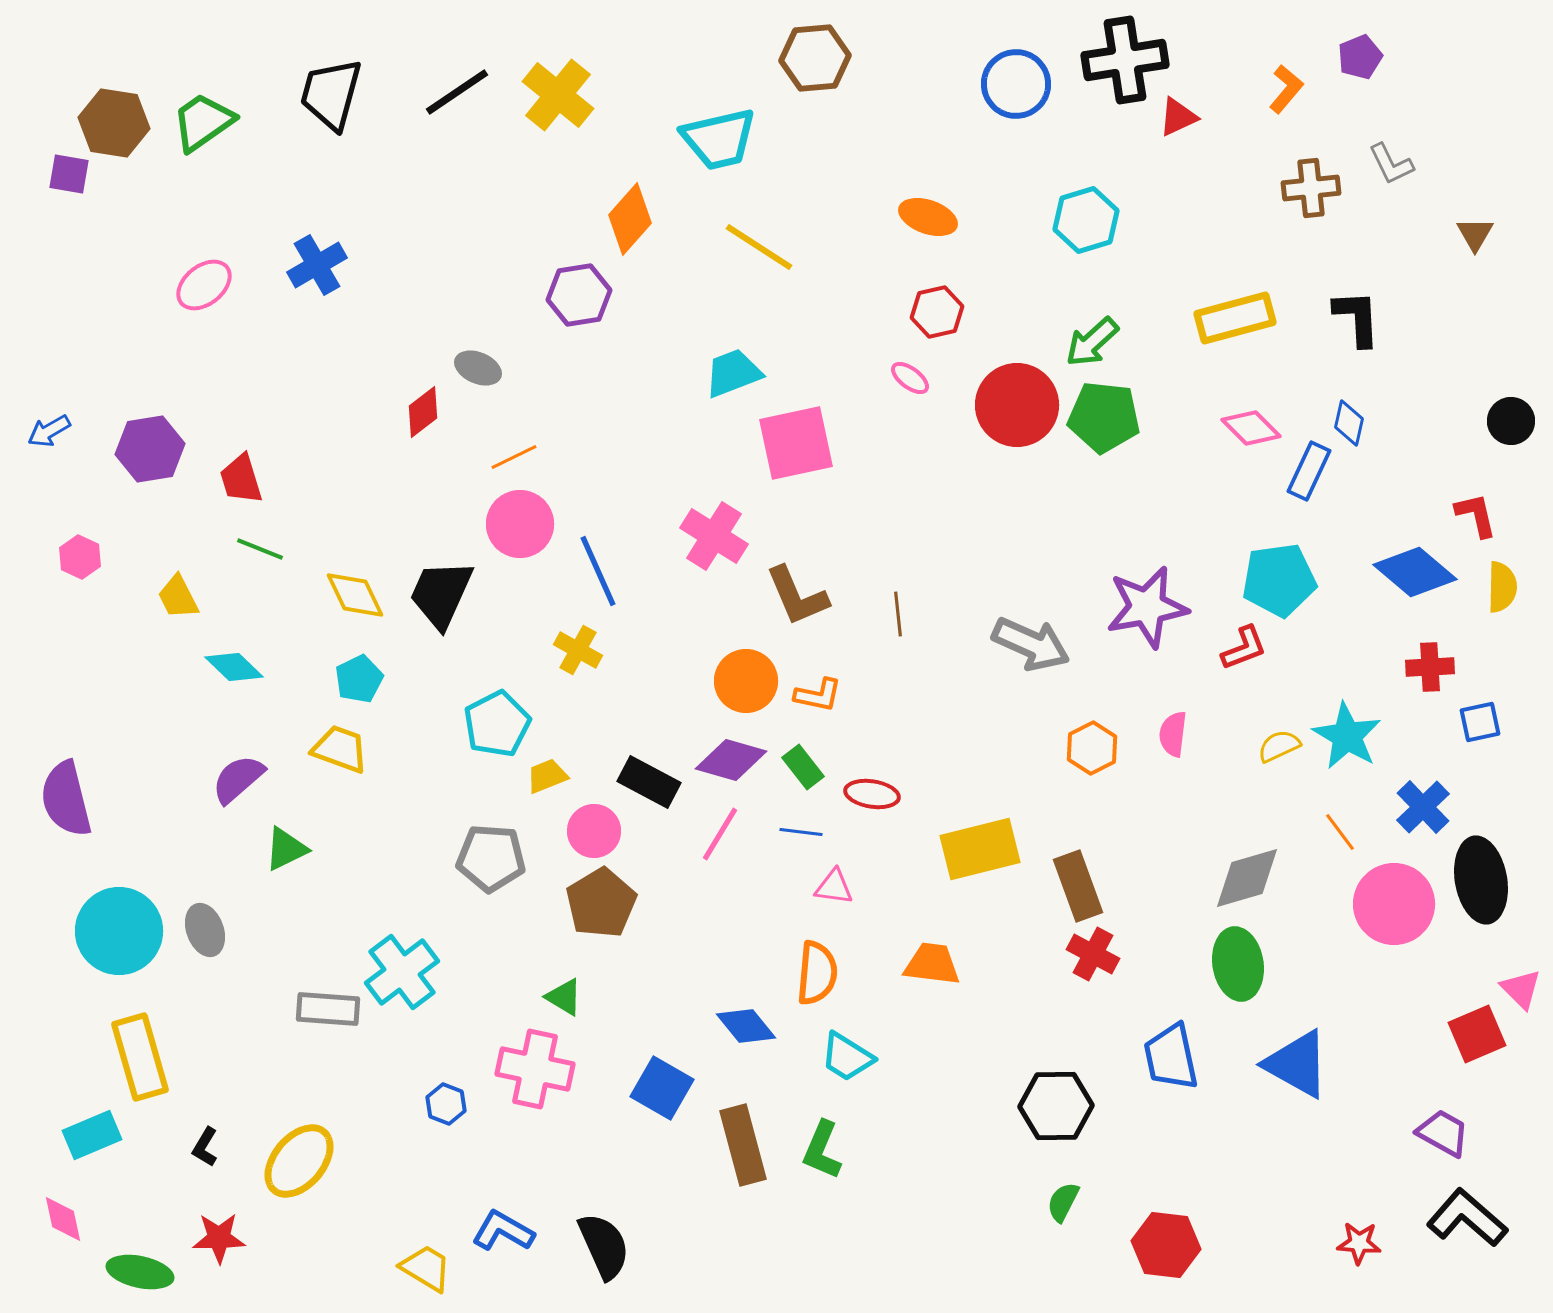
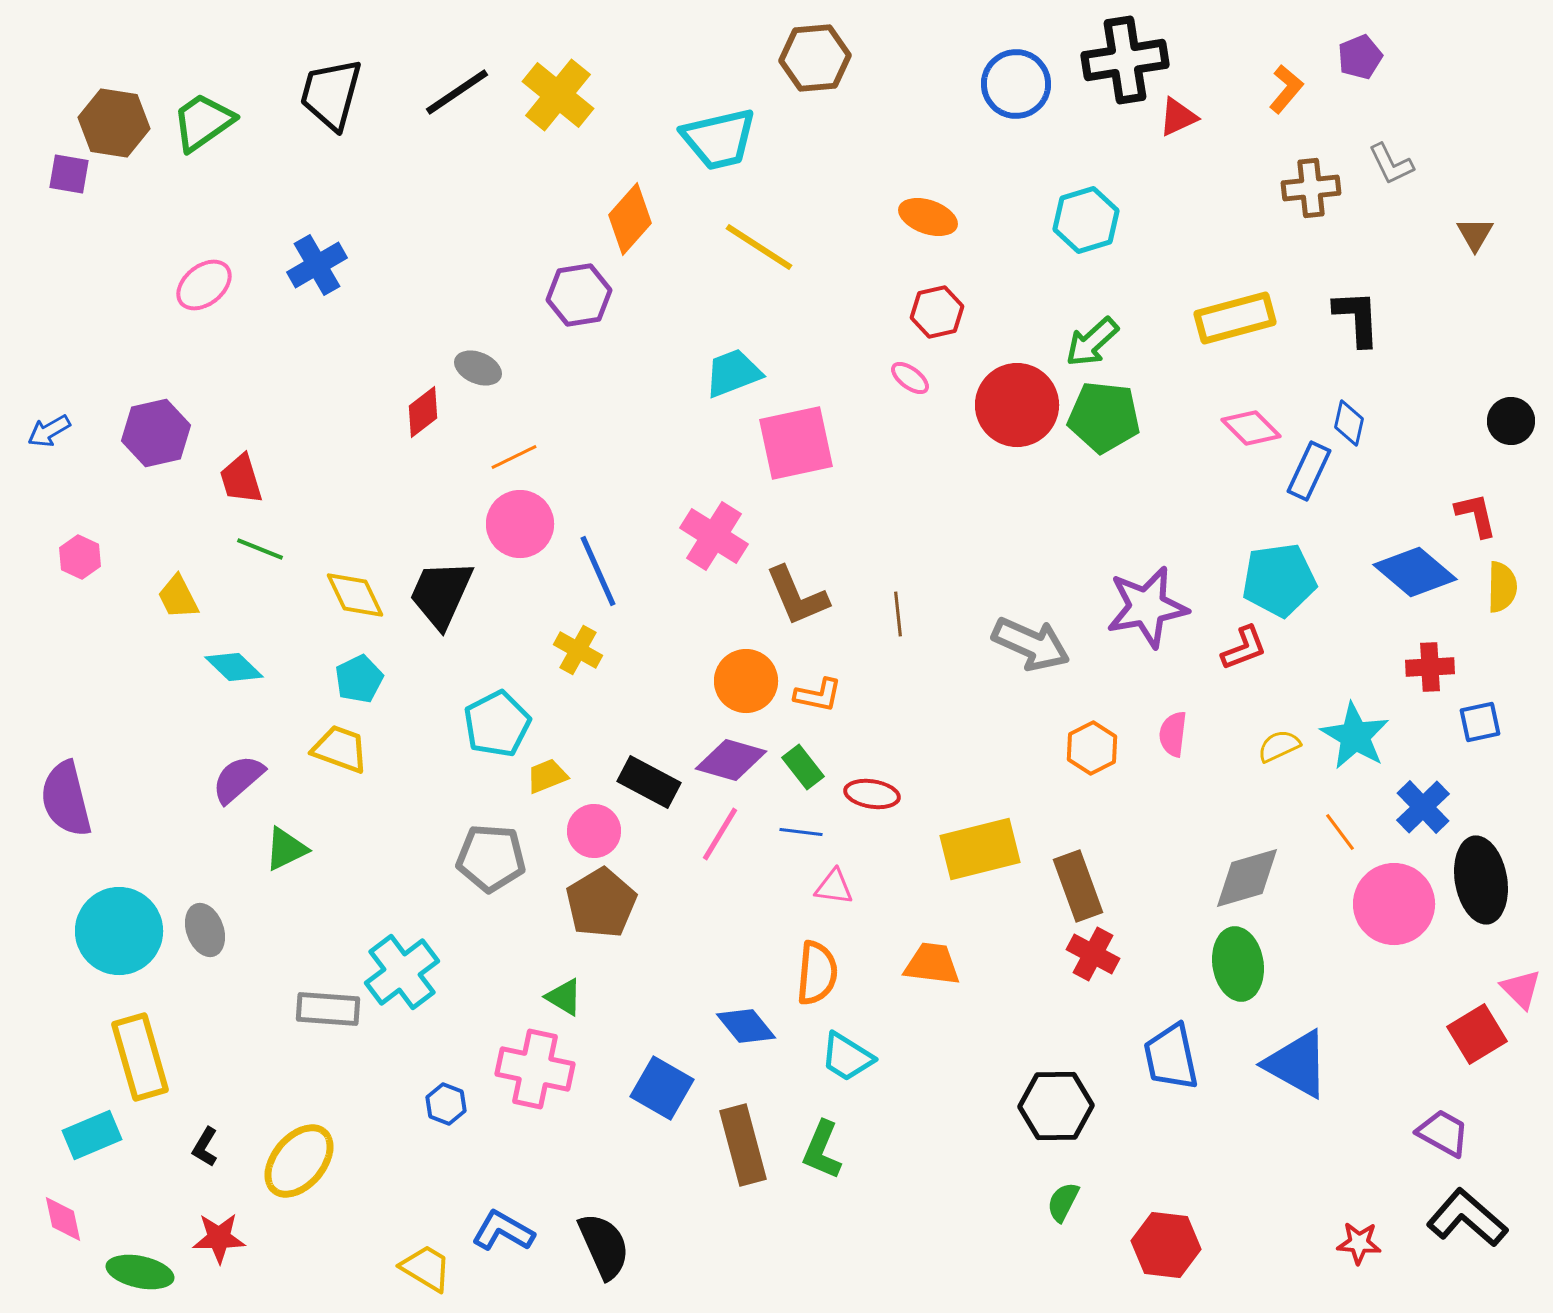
purple hexagon at (150, 449): moved 6 px right, 16 px up; rotated 4 degrees counterclockwise
cyan star at (1347, 736): moved 8 px right
red square at (1477, 1034): rotated 8 degrees counterclockwise
